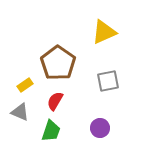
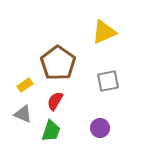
gray triangle: moved 3 px right, 2 px down
